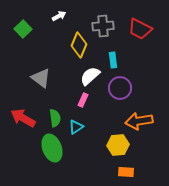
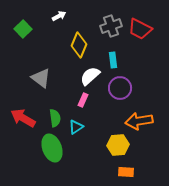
gray cross: moved 8 px right; rotated 15 degrees counterclockwise
